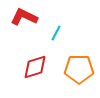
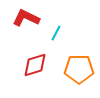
red L-shape: moved 2 px right, 1 px down
red diamond: moved 2 px up
